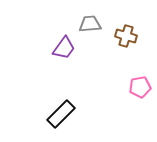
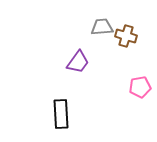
gray trapezoid: moved 12 px right, 3 px down
purple trapezoid: moved 14 px right, 14 px down
black rectangle: rotated 48 degrees counterclockwise
